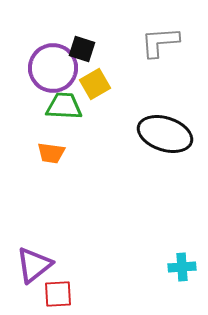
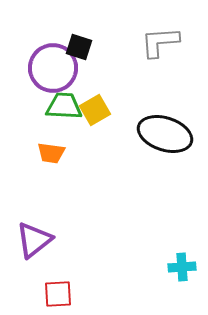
black square: moved 3 px left, 2 px up
yellow square: moved 26 px down
purple triangle: moved 25 px up
